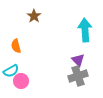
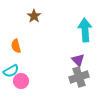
gray cross: moved 1 px right, 1 px down
